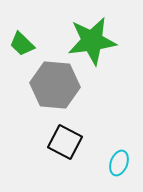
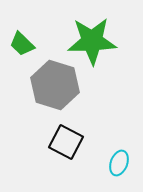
green star: rotated 6 degrees clockwise
gray hexagon: rotated 12 degrees clockwise
black square: moved 1 px right
